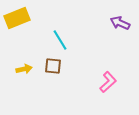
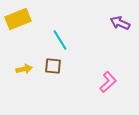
yellow rectangle: moved 1 px right, 1 px down
